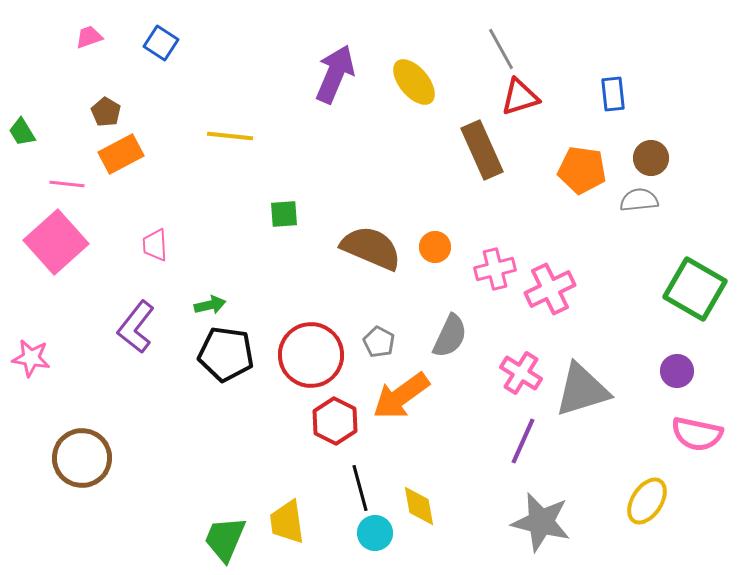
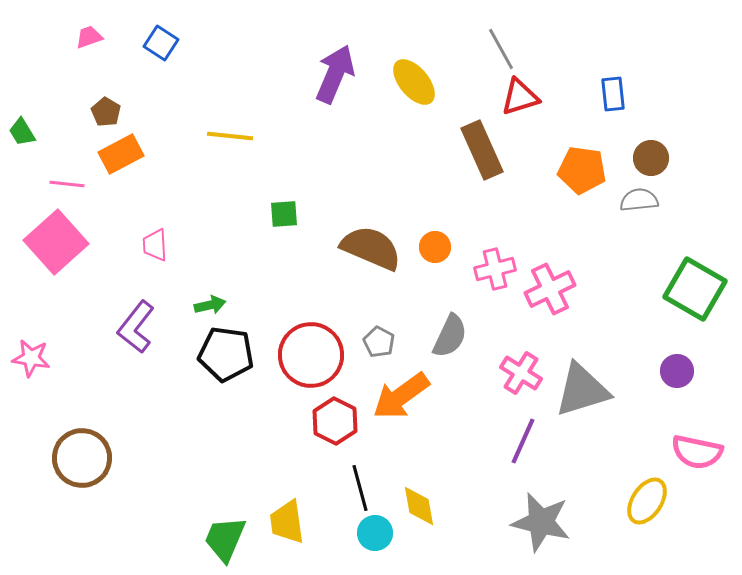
pink semicircle at (697, 434): moved 18 px down
